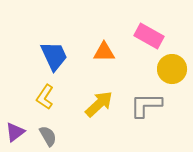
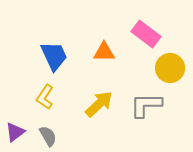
pink rectangle: moved 3 px left, 2 px up; rotated 8 degrees clockwise
yellow circle: moved 2 px left, 1 px up
